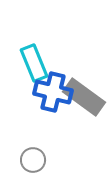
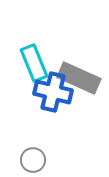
gray rectangle: moved 5 px left, 19 px up; rotated 12 degrees counterclockwise
